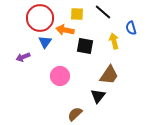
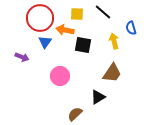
black square: moved 2 px left, 1 px up
purple arrow: moved 1 px left; rotated 136 degrees counterclockwise
brown trapezoid: moved 3 px right, 2 px up
black triangle: moved 1 px down; rotated 21 degrees clockwise
